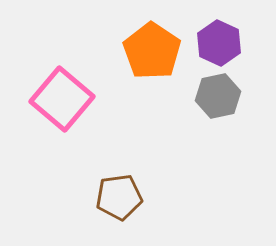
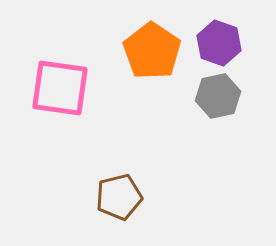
purple hexagon: rotated 6 degrees counterclockwise
pink square: moved 2 px left, 11 px up; rotated 32 degrees counterclockwise
brown pentagon: rotated 6 degrees counterclockwise
